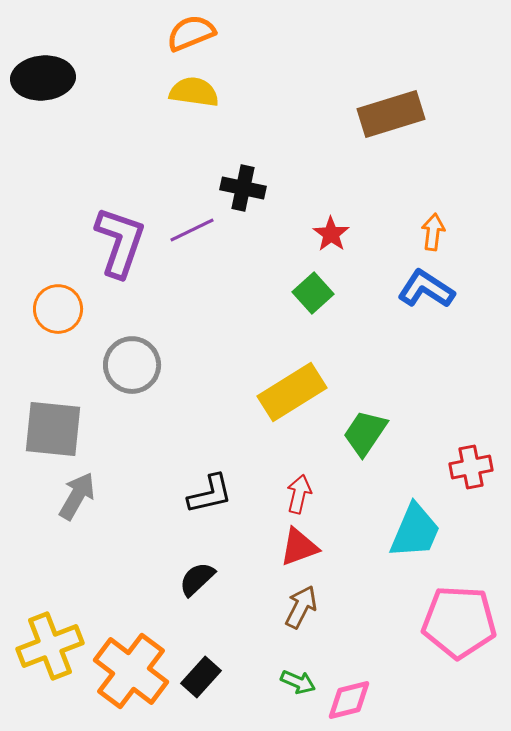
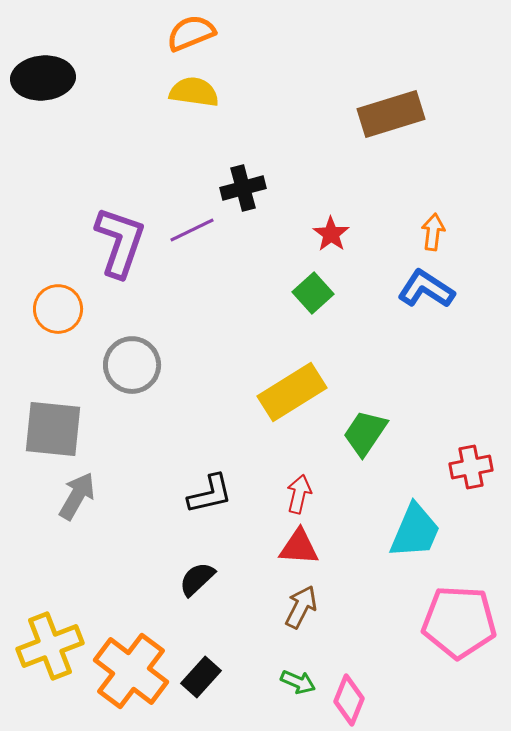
black cross: rotated 27 degrees counterclockwise
red triangle: rotated 24 degrees clockwise
pink diamond: rotated 54 degrees counterclockwise
